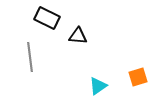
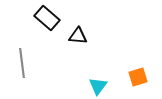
black rectangle: rotated 15 degrees clockwise
gray line: moved 8 px left, 6 px down
cyan triangle: rotated 18 degrees counterclockwise
